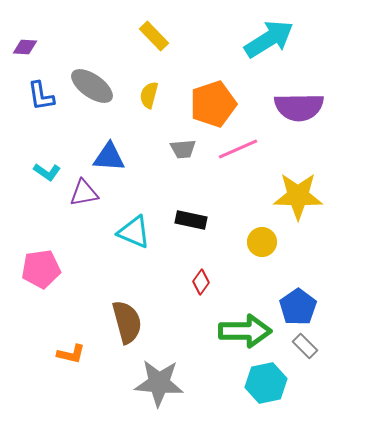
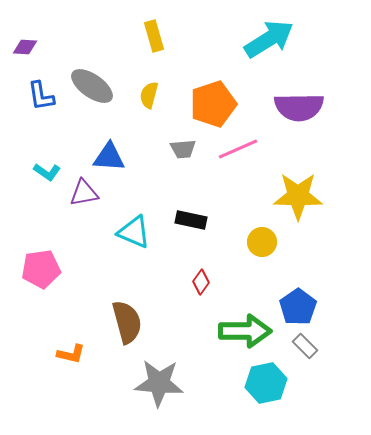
yellow rectangle: rotated 28 degrees clockwise
